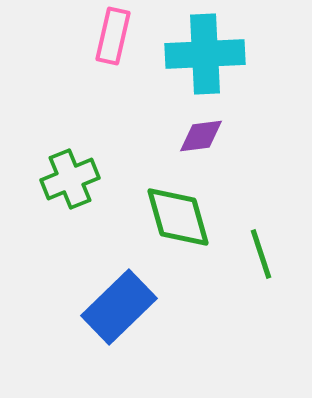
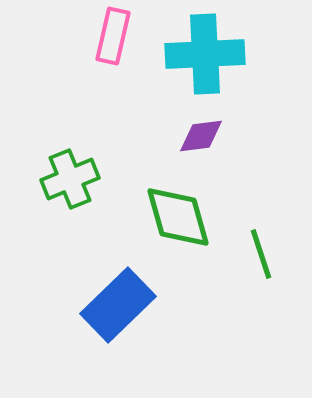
blue rectangle: moved 1 px left, 2 px up
